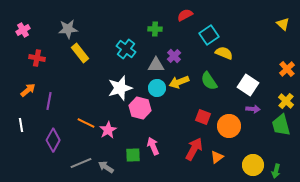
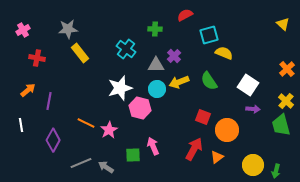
cyan square: rotated 18 degrees clockwise
cyan circle: moved 1 px down
orange circle: moved 2 px left, 4 px down
pink star: moved 1 px right
